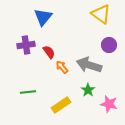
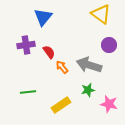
green star: rotated 24 degrees clockwise
